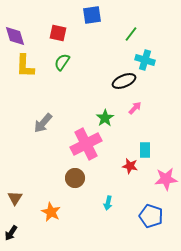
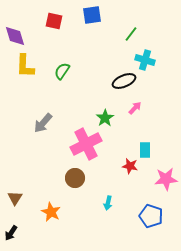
red square: moved 4 px left, 12 px up
green semicircle: moved 9 px down
